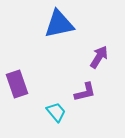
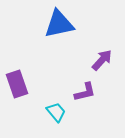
purple arrow: moved 3 px right, 3 px down; rotated 10 degrees clockwise
